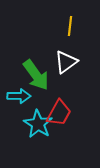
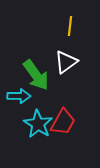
red trapezoid: moved 4 px right, 9 px down
